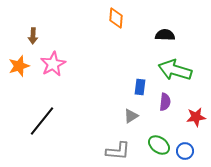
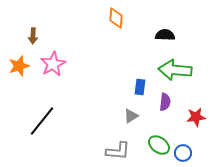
green arrow: rotated 12 degrees counterclockwise
blue circle: moved 2 px left, 2 px down
